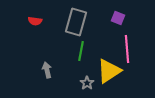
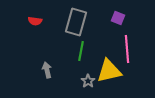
yellow triangle: rotated 20 degrees clockwise
gray star: moved 1 px right, 2 px up
